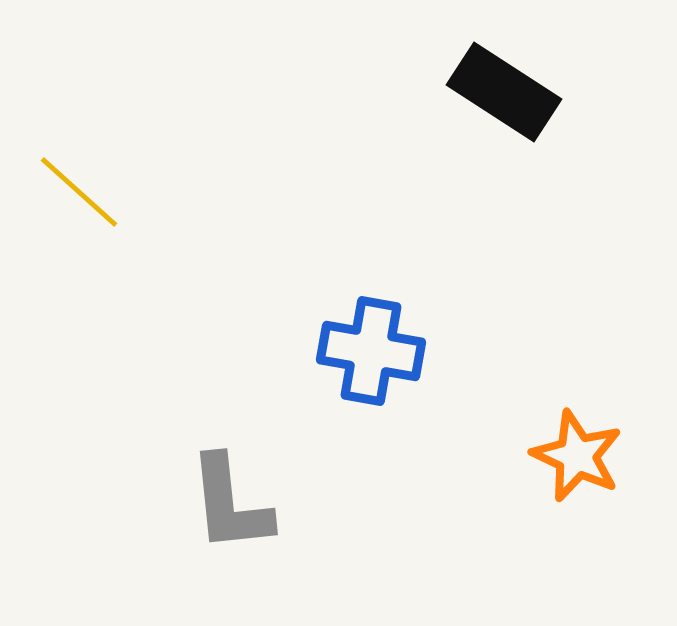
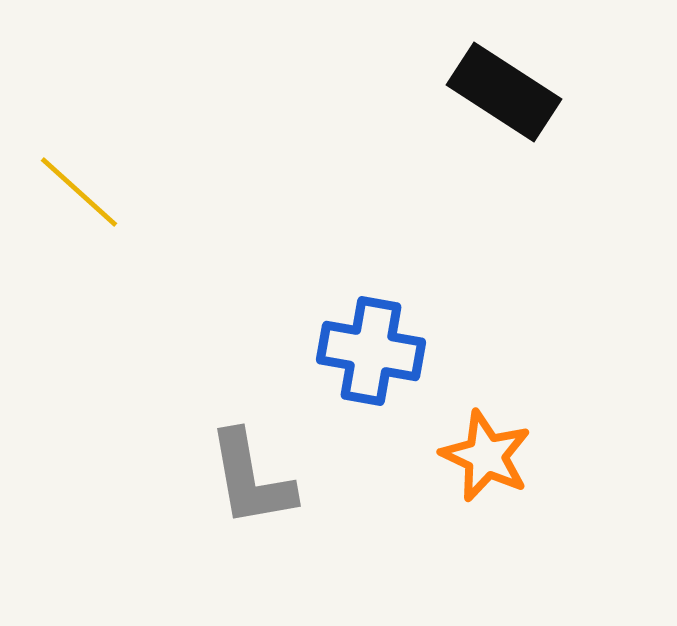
orange star: moved 91 px left
gray L-shape: moved 21 px right, 25 px up; rotated 4 degrees counterclockwise
